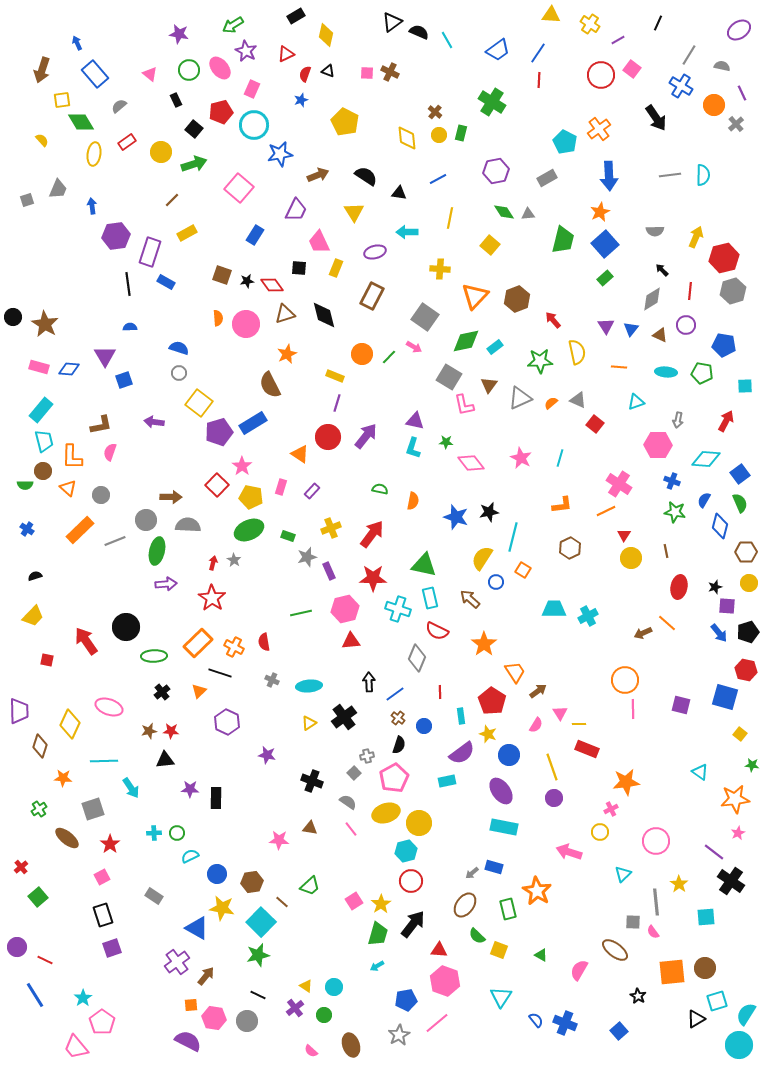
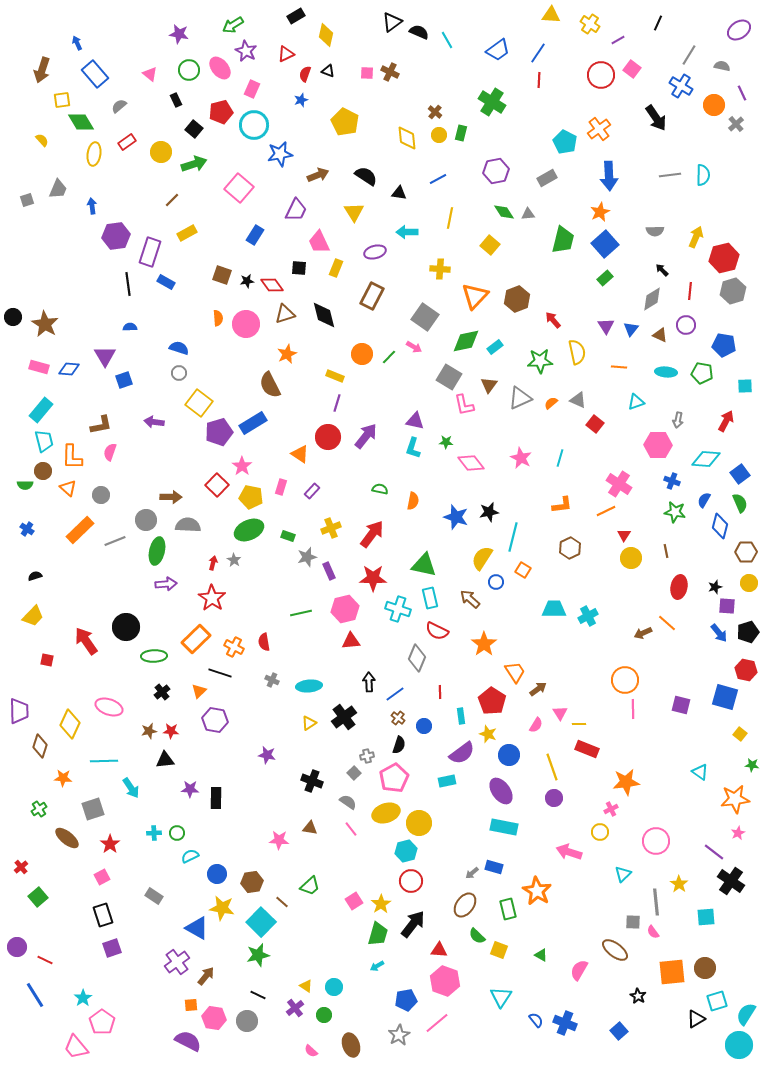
orange rectangle at (198, 643): moved 2 px left, 4 px up
brown arrow at (538, 691): moved 2 px up
purple hexagon at (227, 722): moved 12 px left, 2 px up; rotated 15 degrees counterclockwise
